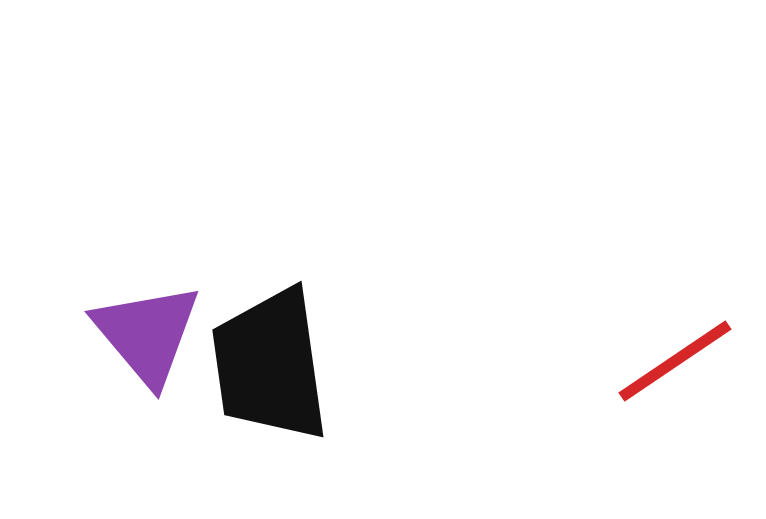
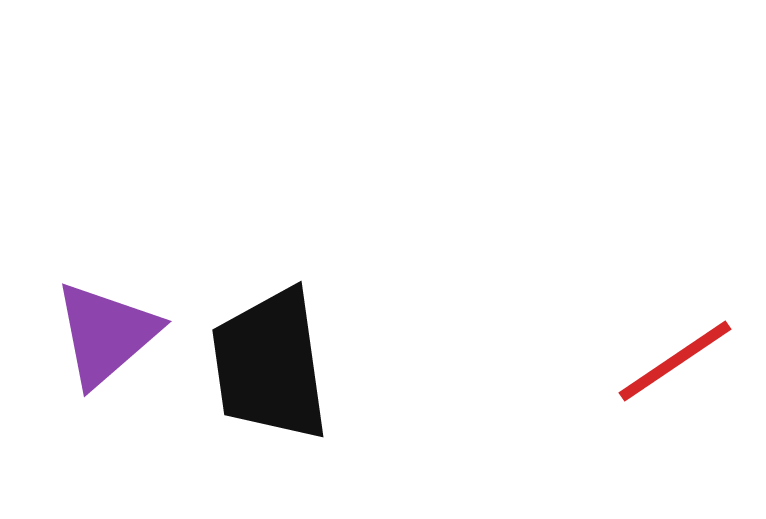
purple triangle: moved 41 px left; rotated 29 degrees clockwise
